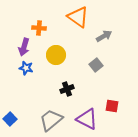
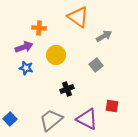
purple arrow: rotated 126 degrees counterclockwise
